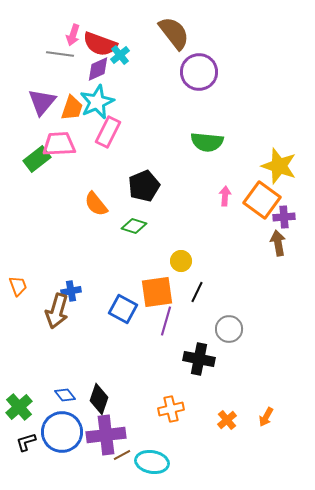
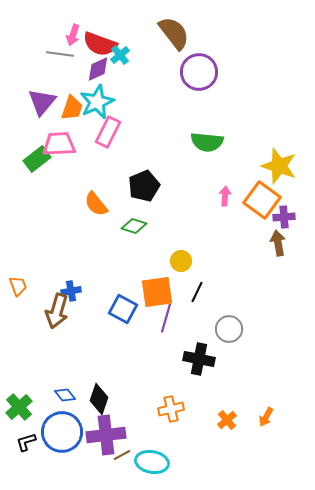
purple line at (166, 321): moved 3 px up
